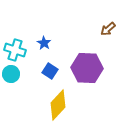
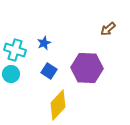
blue star: rotated 16 degrees clockwise
blue square: moved 1 px left
